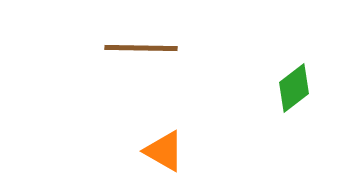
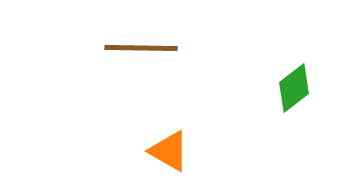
orange triangle: moved 5 px right
